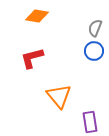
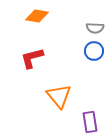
gray semicircle: rotated 108 degrees counterclockwise
